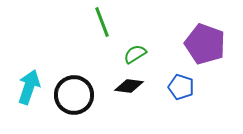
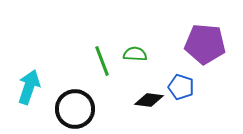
green line: moved 39 px down
purple pentagon: rotated 15 degrees counterclockwise
green semicircle: rotated 35 degrees clockwise
black diamond: moved 20 px right, 14 px down
black circle: moved 1 px right, 14 px down
